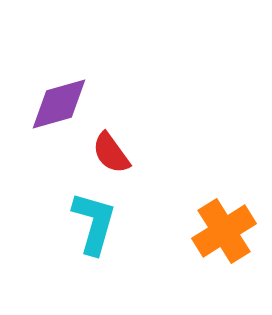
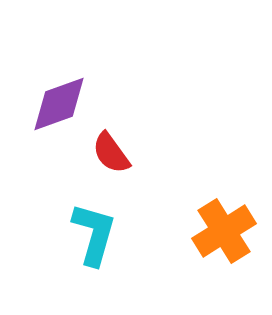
purple diamond: rotated 4 degrees counterclockwise
cyan L-shape: moved 11 px down
